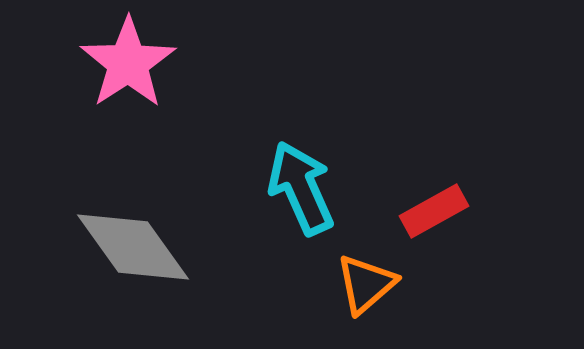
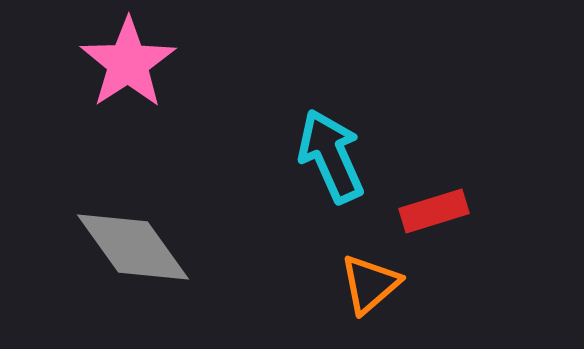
cyan arrow: moved 30 px right, 32 px up
red rectangle: rotated 12 degrees clockwise
orange triangle: moved 4 px right
